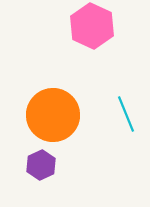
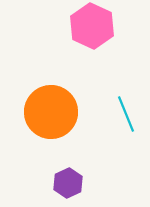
orange circle: moved 2 px left, 3 px up
purple hexagon: moved 27 px right, 18 px down
